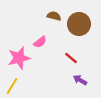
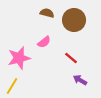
brown semicircle: moved 7 px left, 3 px up
brown circle: moved 5 px left, 4 px up
pink semicircle: moved 4 px right
